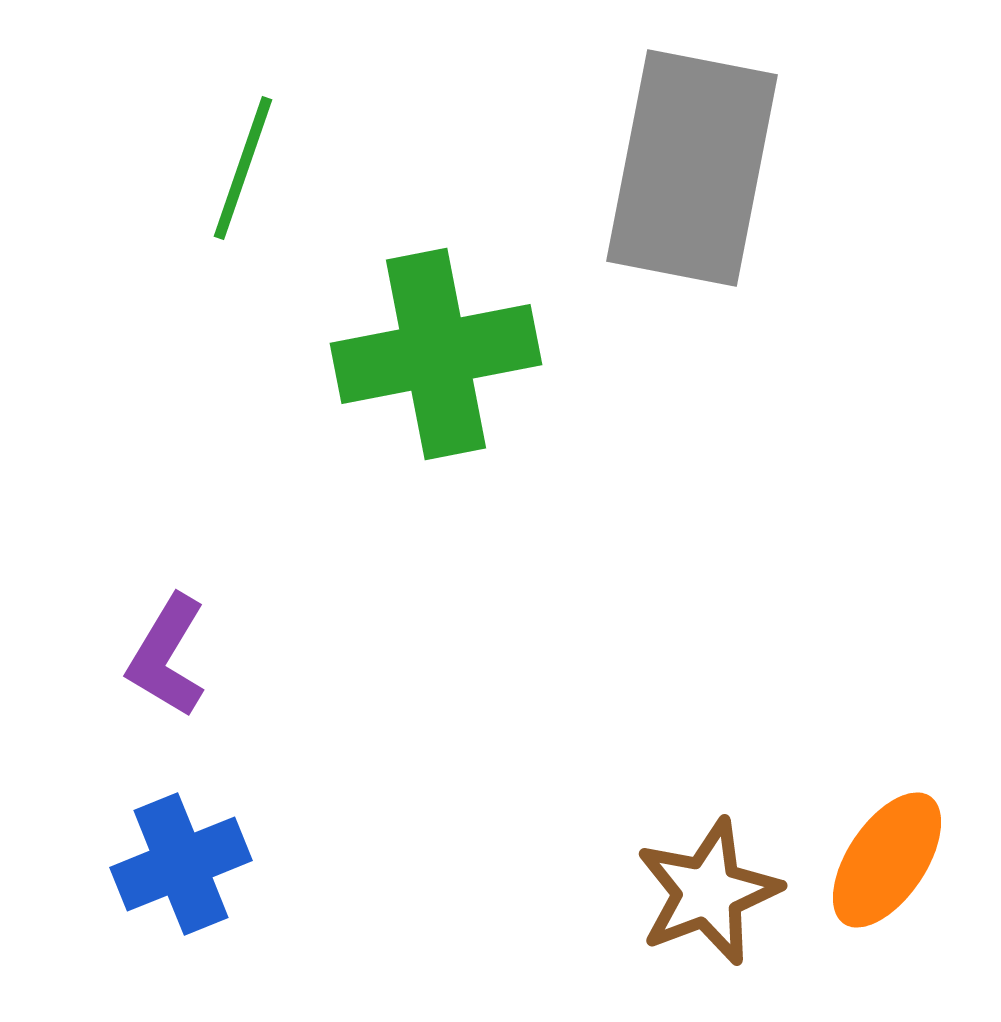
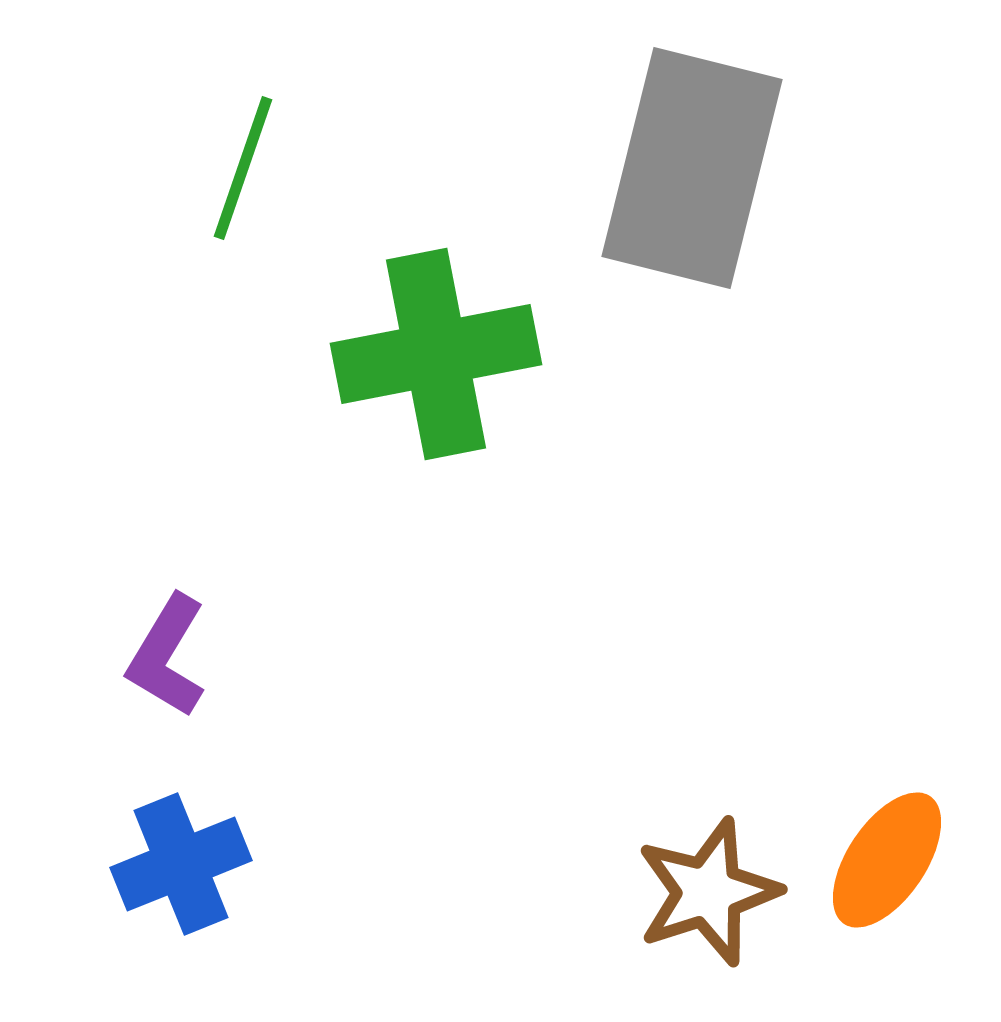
gray rectangle: rotated 3 degrees clockwise
brown star: rotated 3 degrees clockwise
